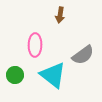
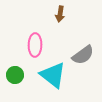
brown arrow: moved 1 px up
